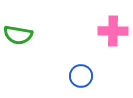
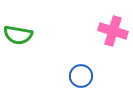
pink cross: rotated 16 degrees clockwise
